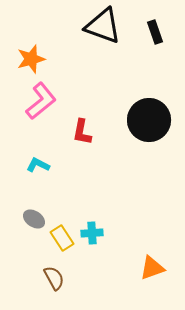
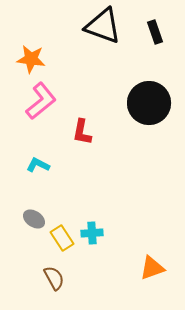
orange star: rotated 24 degrees clockwise
black circle: moved 17 px up
